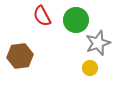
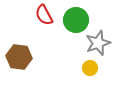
red semicircle: moved 2 px right, 1 px up
brown hexagon: moved 1 px left, 1 px down; rotated 15 degrees clockwise
